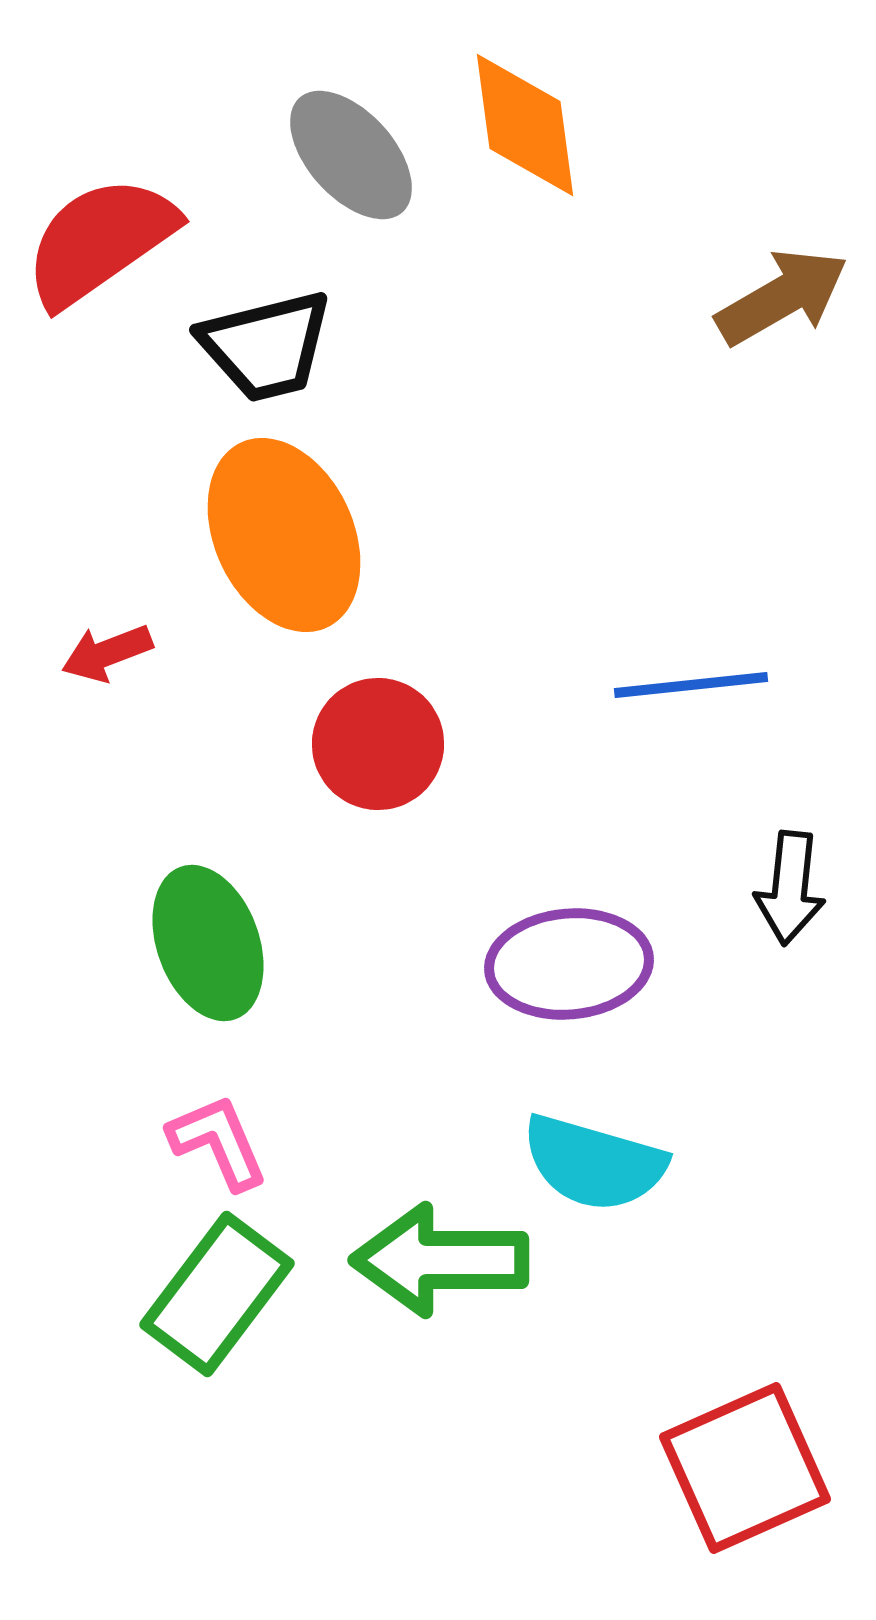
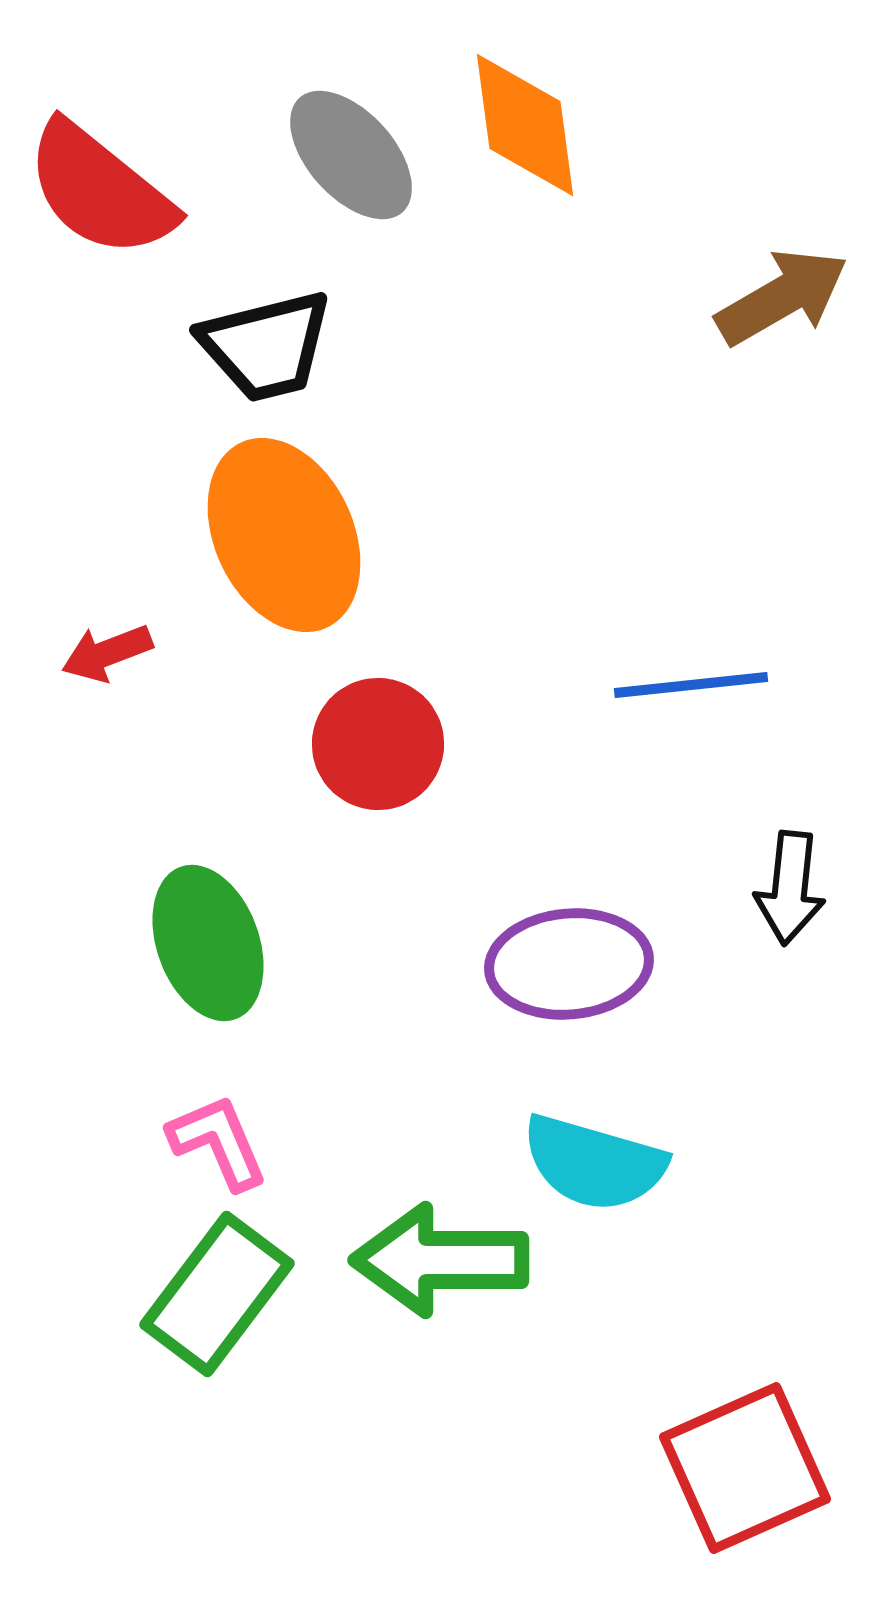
red semicircle: moved 51 px up; rotated 106 degrees counterclockwise
